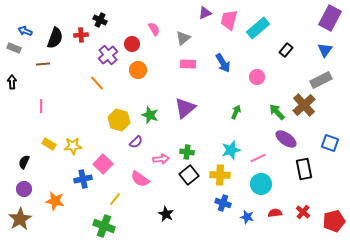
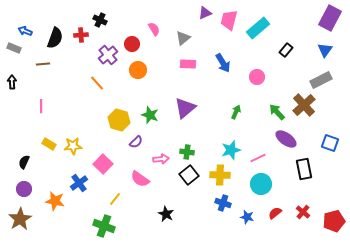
blue cross at (83, 179): moved 4 px left, 4 px down; rotated 24 degrees counterclockwise
red semicircle at (275, 213): rotated 32 degrees counterclockwise
